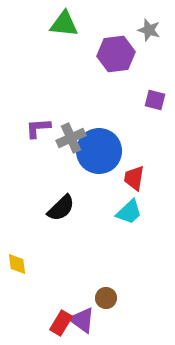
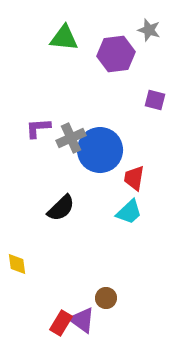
green triangle: moved 14 px down
blue circle: moved 1 px right, 1 px up
